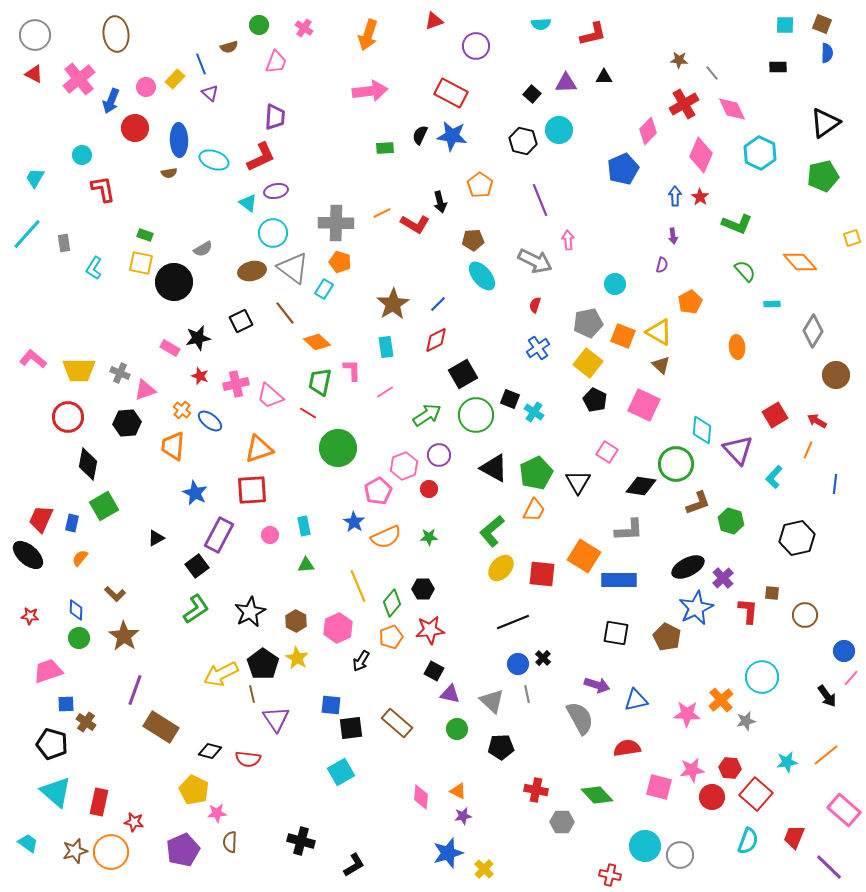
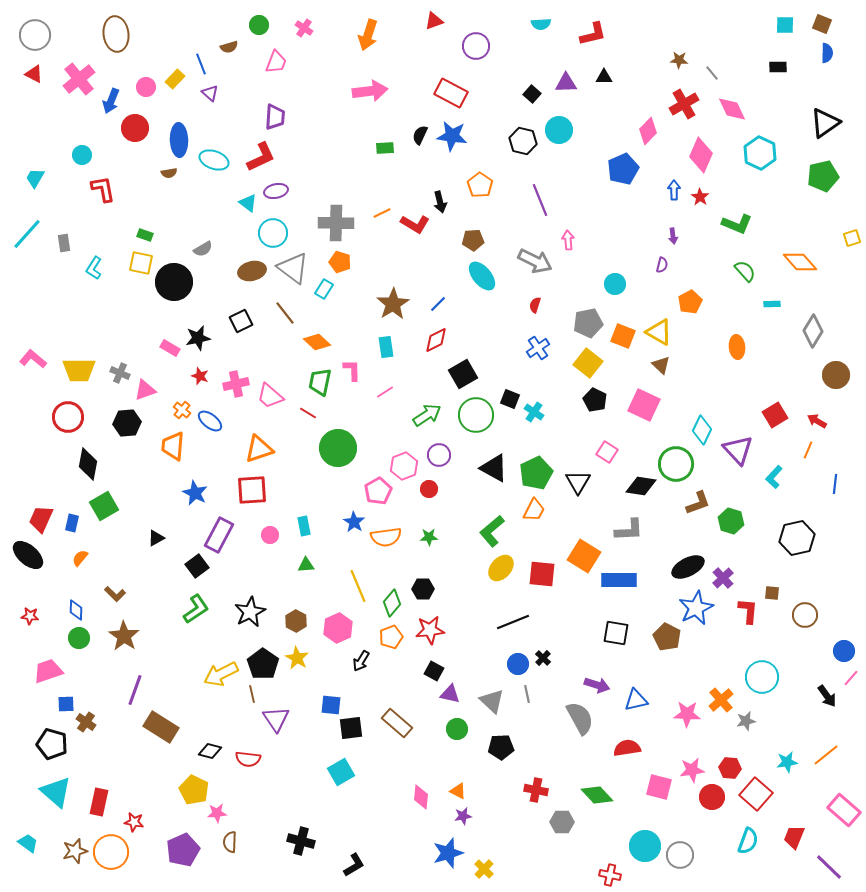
blue arrow at (675, 196): moved 1 px left, 6 px up
cyan diamond at (702, 430): rotated 20 degrees clockwise
orange semicircle at (386, 537): rotated 16 degrees clockwise
